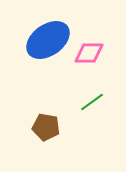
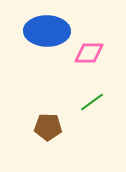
blue ellipse: moved 1 px left, 9 px up; rotated 36 degrees clockwise
brown pentagon: moved 2 px right; rotated 8 degrees counterclockwise
